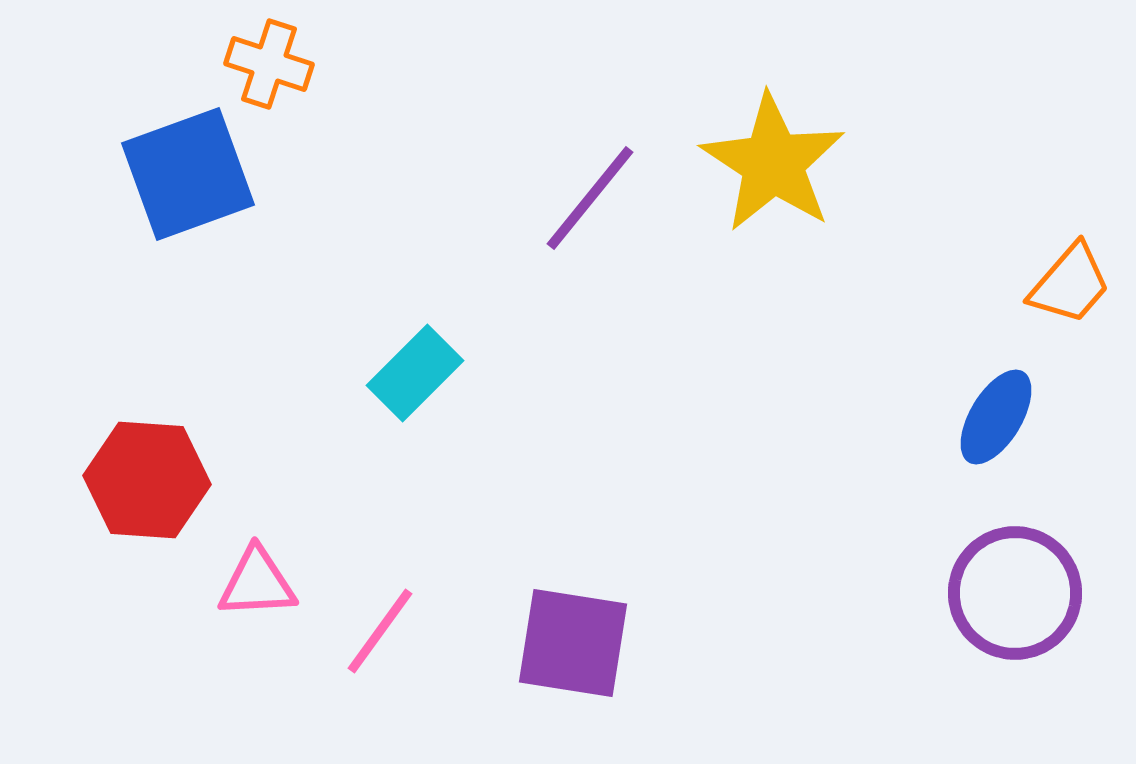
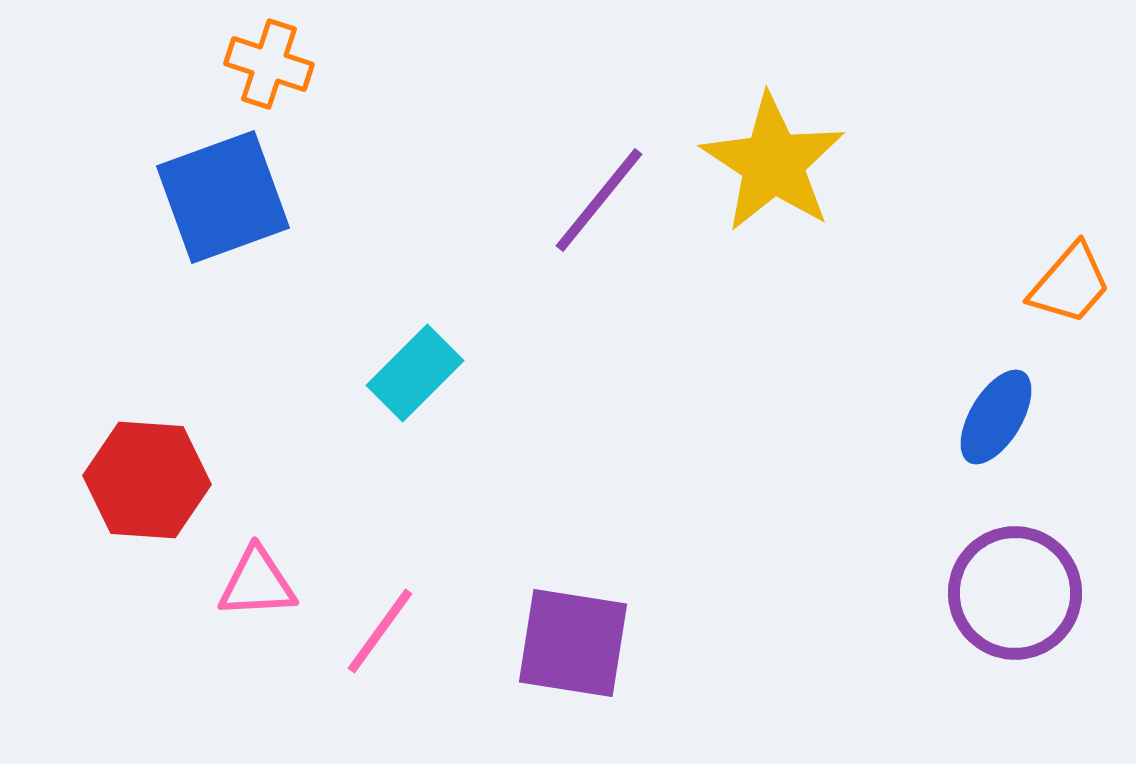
blue square: moved 35 px right, 23 px down
purple line: moved 9 px right, 2 px down
